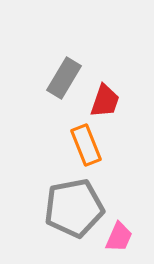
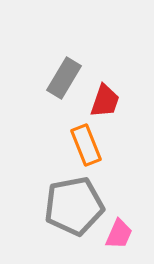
gray pentagon: moved 2 px up
pink trapezoid: moved 3 px up
